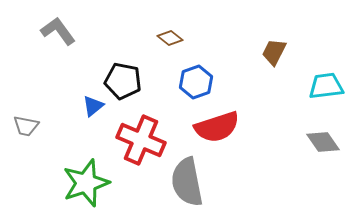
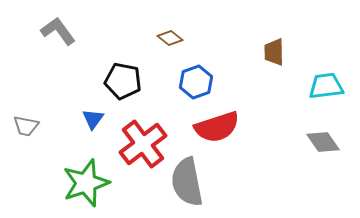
brown trapezoid: rotated 28 degrees counterclockwise
blue triangle: moved 13 px down; rotated 15 degrees counterclockwise
red cross: moved 2 px right, 4 px down; rotated 30 degrees clockwise
